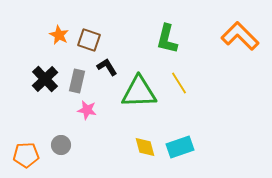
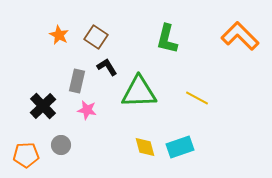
brown square: moved 7 px right, 3 px up; rotated 15 degrees clockwise
black cross: moved 2 px left, 27 px down
yellow line: moved 18 px right, 15 px down; rotated 30 degrees counterclockwise
